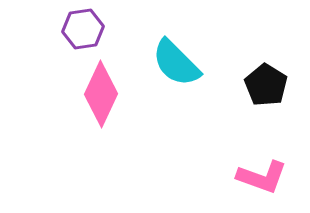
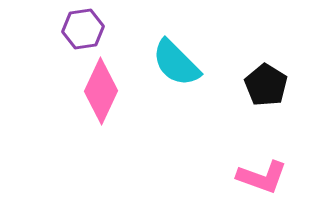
pink diamond: moved 3 px up
